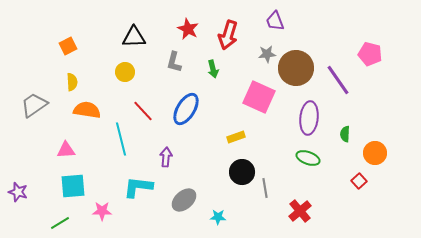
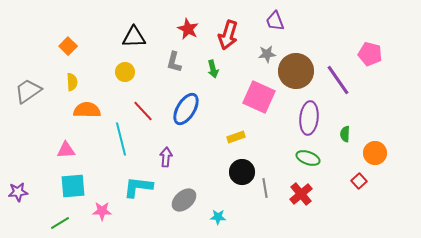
orange square: rotated 18 degrees counterclockwise
brown circle: moved 3 px down
gray trapezoid: moved 6 px left, 14 px up
orange semicircle: rotated 8 degrees counterclockwise
purple star: rotated 24 degrees counterclockwise
red cross: moved 1 px right, 17 px up
